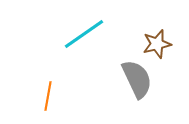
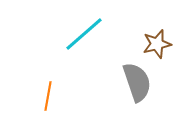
cyan line: rotated 6 degrees counterclockwise
gray semicircle: moved 3 px down; rotated 6 degrees clockwise
